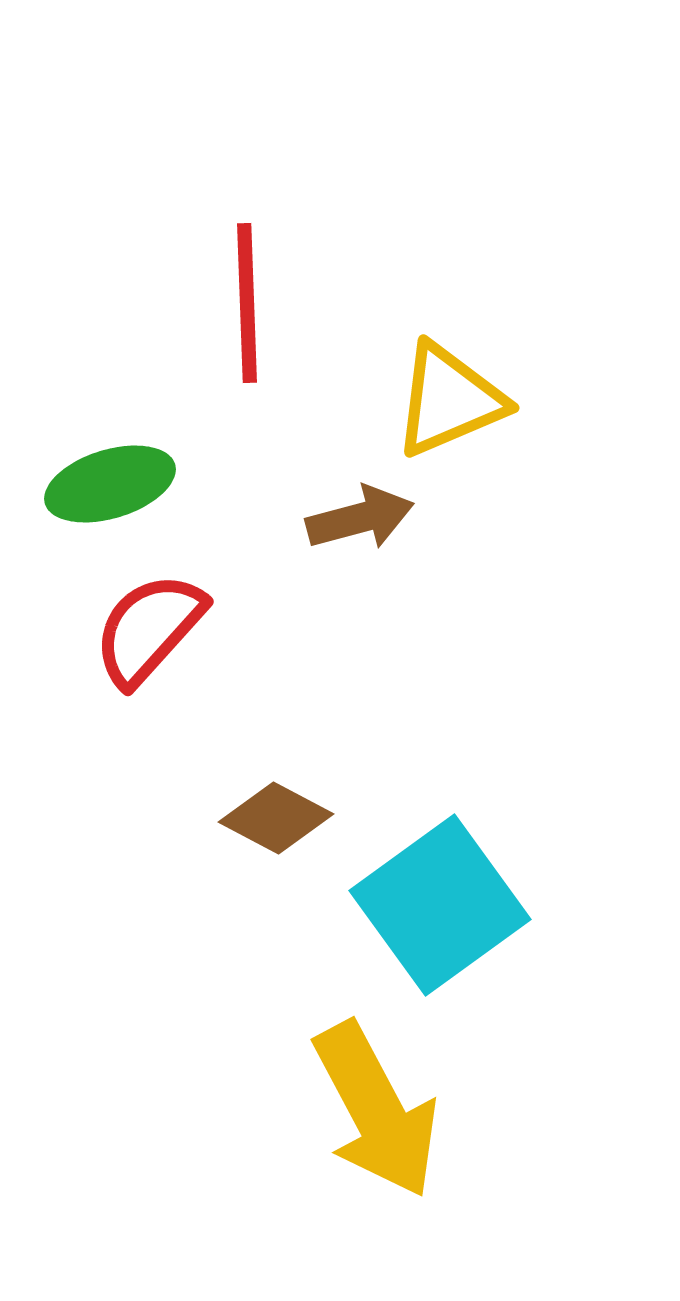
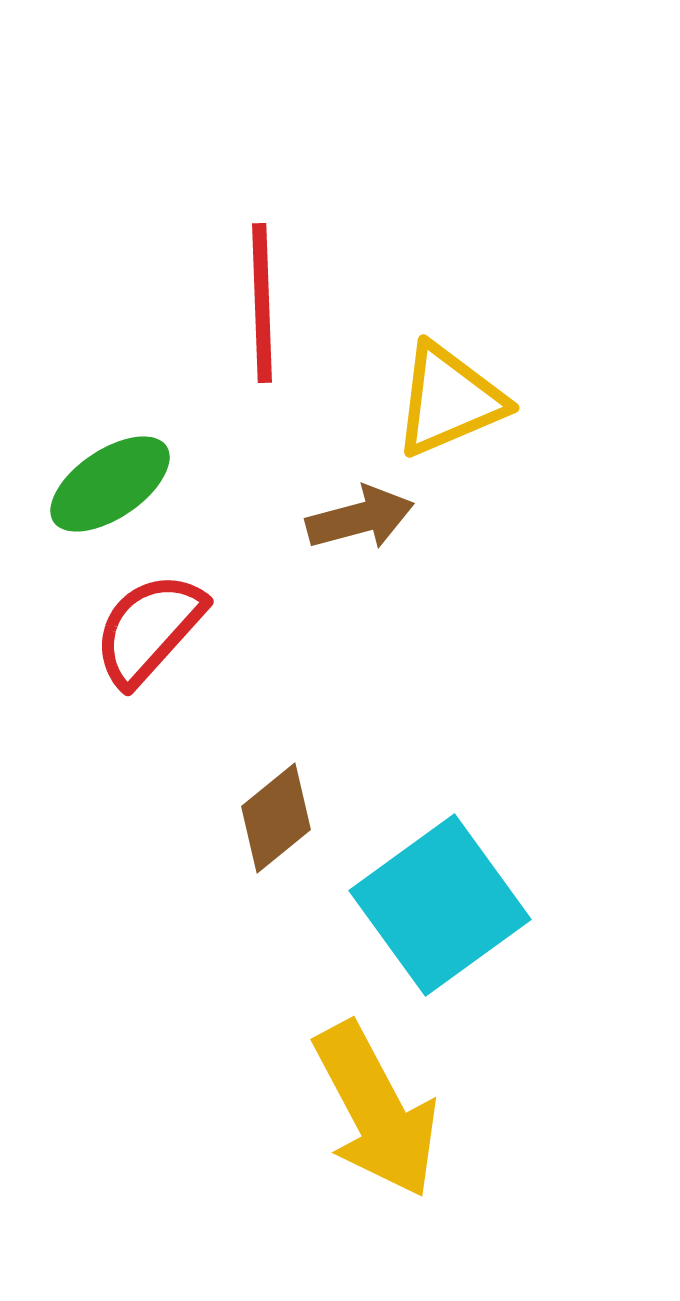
red line: moved 15 px right
green ellipse: rotated 17 degrees counterclockwise
brown diamond: rotated 67 degrees counterclockwise
